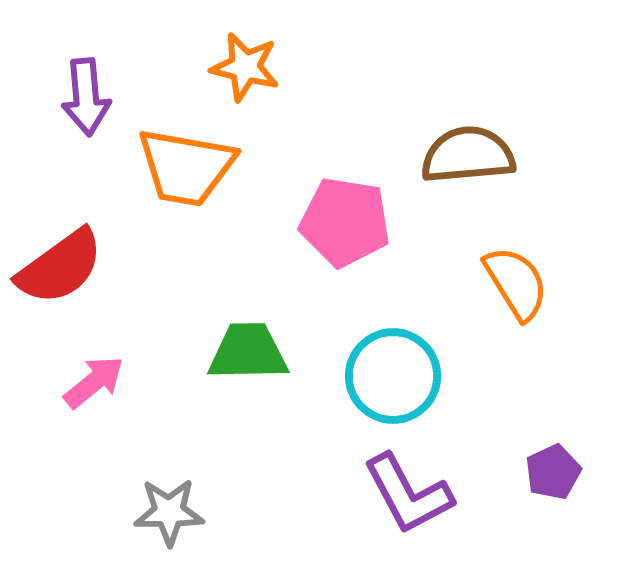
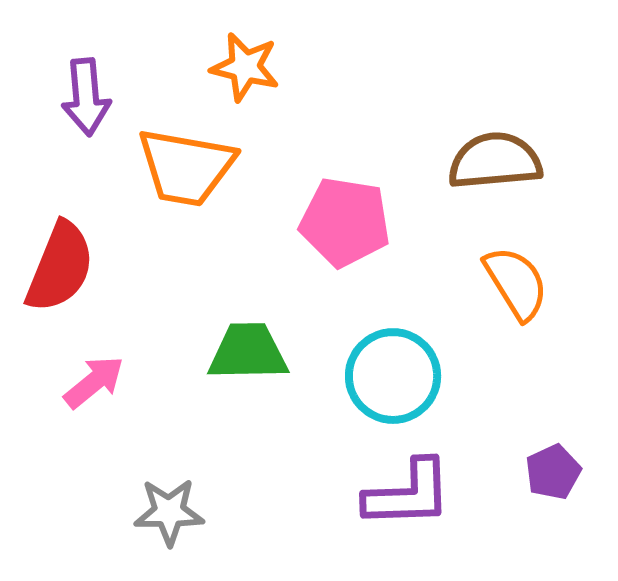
brown semicircle: moved 27 px right, 6 px down
red semicircle: rotated 32 degrees counterclockwise
purple L-shape: rotated 64 degrees counterclockwise
